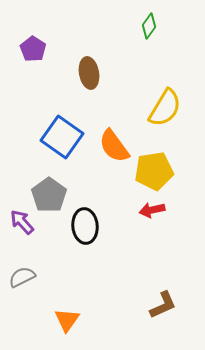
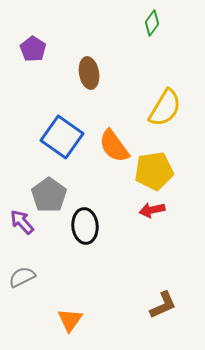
green diamond: moved 3 px right, 3 px up
orange triangle: moved 3 px right
